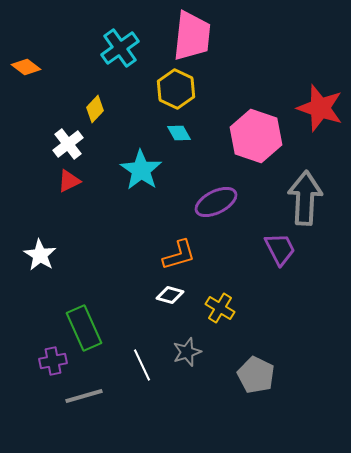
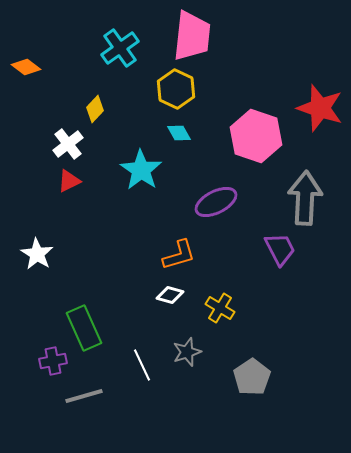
white star: moved 3 px left, 1 px up
gray pentagon: moved 4 px left, 2 px down; rotated 12 degrees clockwise
